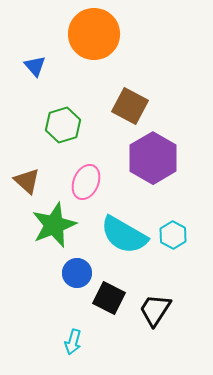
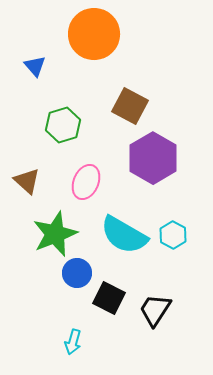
green star: moved 1 px right, 9 px down
